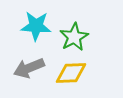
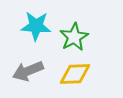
gray arrow: moved 1 px left, 3 px down
yellow diamond: moved 4 px right, 1 px down
